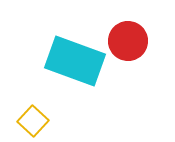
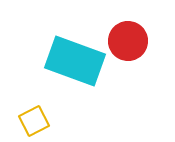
yellow square: moved 1 px right; rotated 20 degrees clockwise
